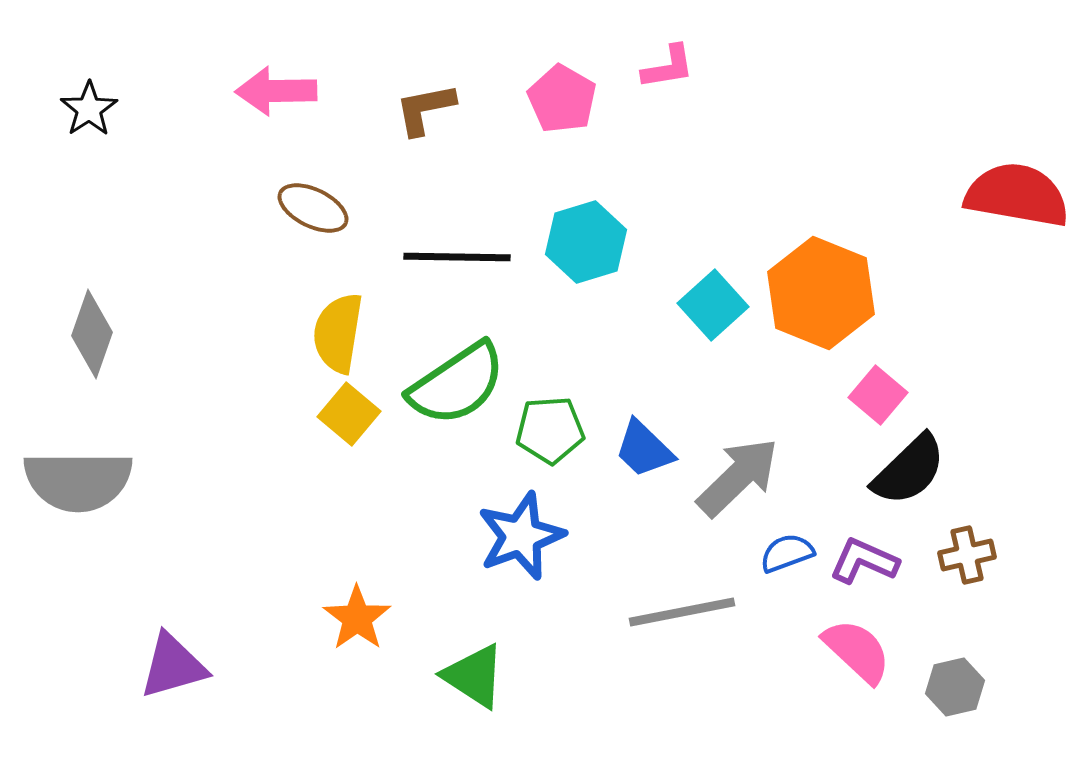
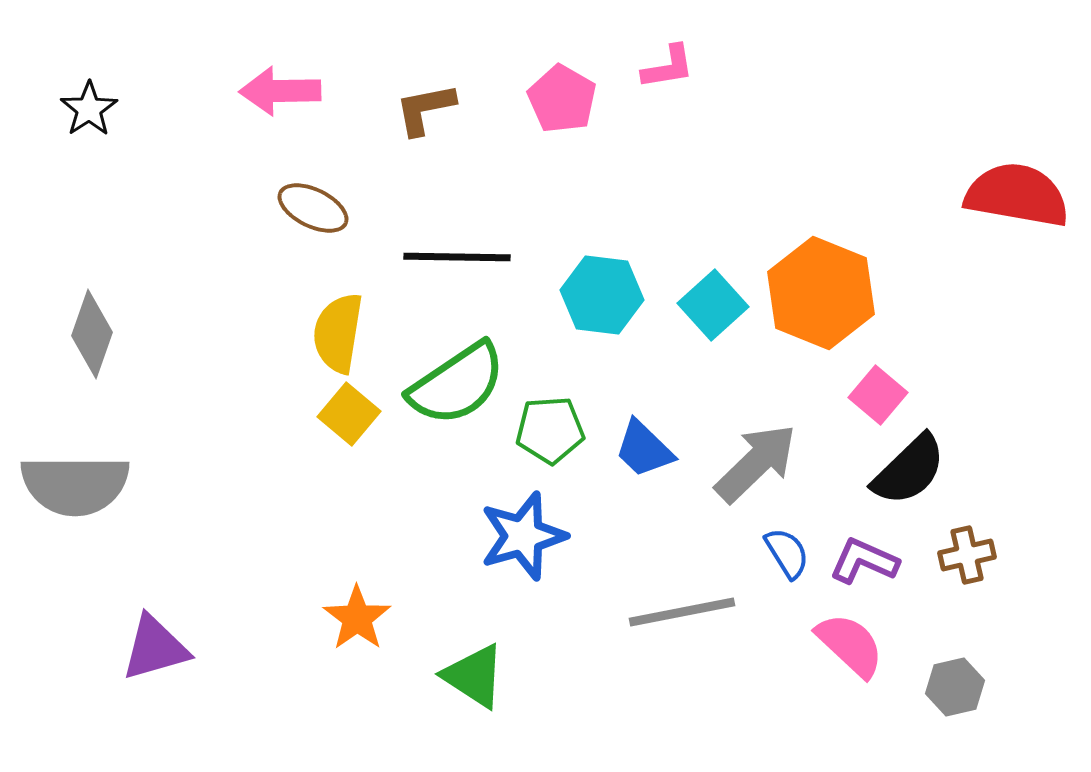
pink arrow: moved 4 px right
cyan hexagon: moved 16 px right, 53 px down; rotated 24 degrees clockwise
gray arrow: moved 18 px right, 14 px up
gray semicircle: moved 3 px left, 4 px down
blue star: moved 2 px right; rotated 4 degrees clockwise
blue semicircle: rotated 78 degrees clockwise
pink semicircle: moved 7 px left, 6 px up
purple triangle: moved 18 px left, 18 px up
